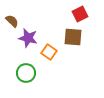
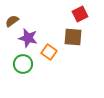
brown semicircle: rotated 80 degrees counterclockwise
green circle: moved 3 px left, 9 px up
